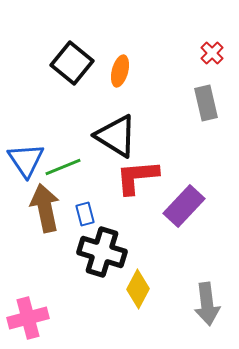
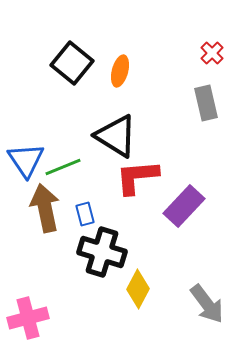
gray arrow: rotated 30 degrees counterclockwise
